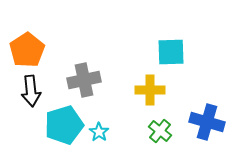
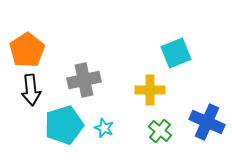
cyan square: moved 5 px right, 1 px down; rotated 20 degrees counterclockwise
black arrow: moved 1 px up
blue cross: rotated 8 degrees clockwise
cyan star: moved 5 px right, 4 px up; rotated 12 degrees counterclockwise
